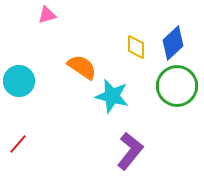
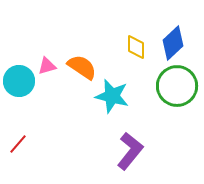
pink triangle: moved 51 px down
